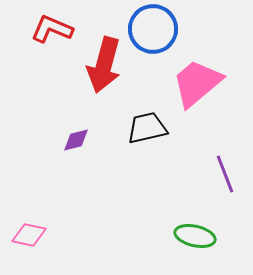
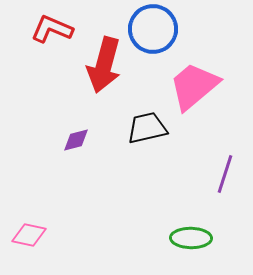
pink trapezoid: moved 3 px left, 3 px down
purple line: rotated 39 degrees clockwise
green ellipse: moved 4 px left, 2 px down; rotated 12 degrees counterclockwise
